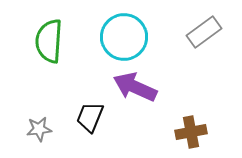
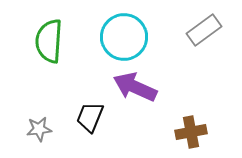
gray rectangle: moved 2 px up
